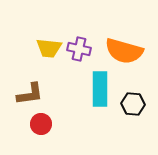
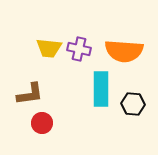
orange semicircle: rotated 12 degrees counterclockwise
cyan rectangle: moved 1 px right
red circle: moved 1 px right, 1 px up
